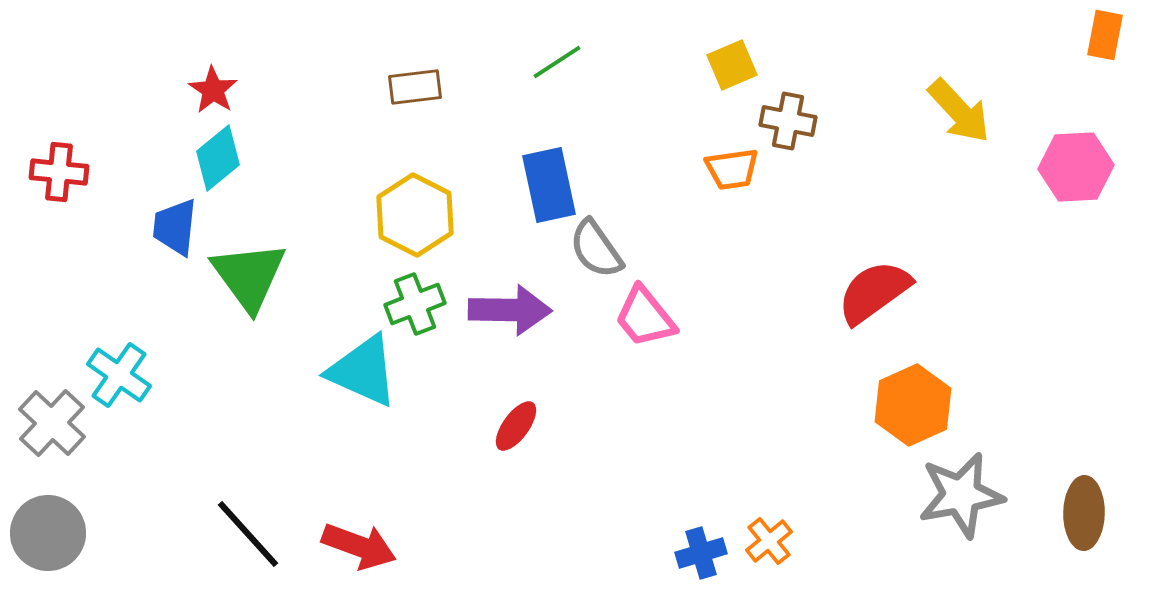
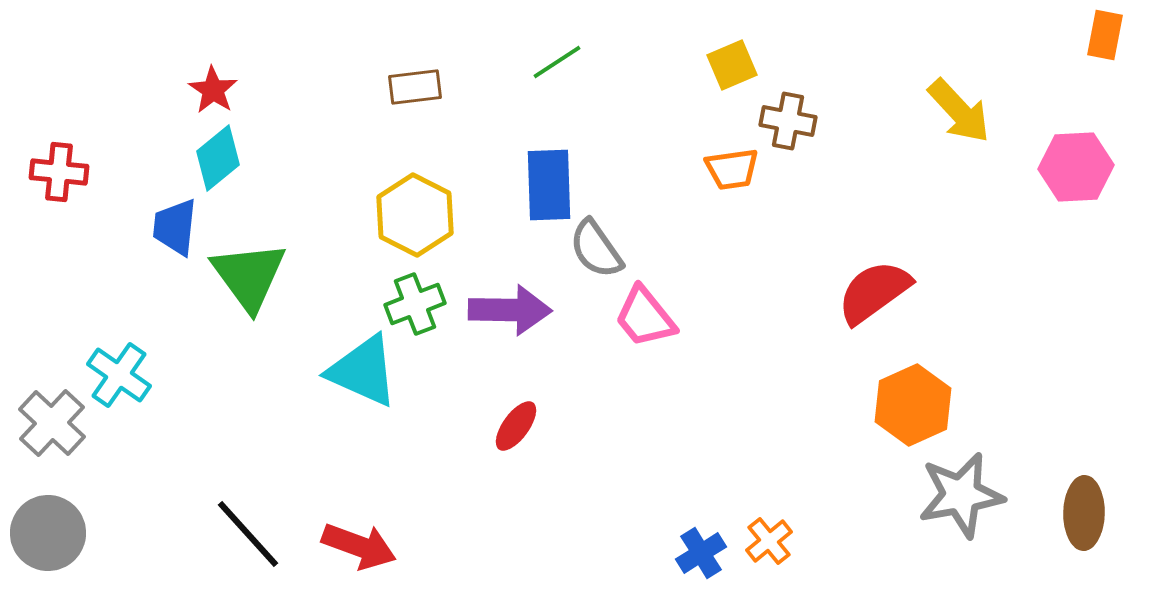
blue rectangle: rotated 10 degrees clockwise
blue cross: rotated 15 degrees counterclockwise
